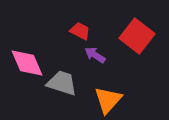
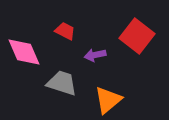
red trapezoid: moved 15 px left
purple arrow: rotated 45 degrees counterclockwise
pink diamond: moved 3 px left, 11 px up
orange triangle: rotated 8 degrees clockwise
